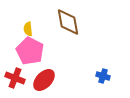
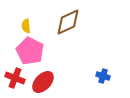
brown diamond: rotated 76 degrees clockwise
yellow semicircle: moved 2 px left, 3 px up
red ellipse: moved 1 px left, 2 px down
